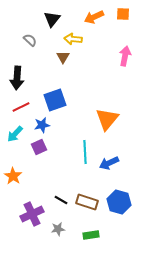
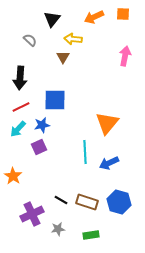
black arrow: moved 3 px right
blue square: rotated 20 degrees clockwise
orange triangle: moved 4 px down
cyan arrow: moved 3 px right, 5 px up
